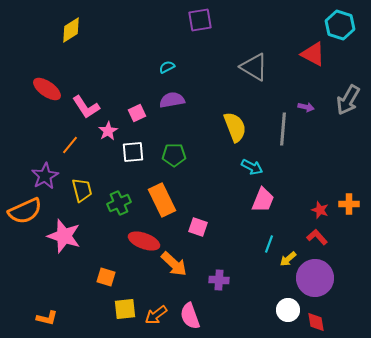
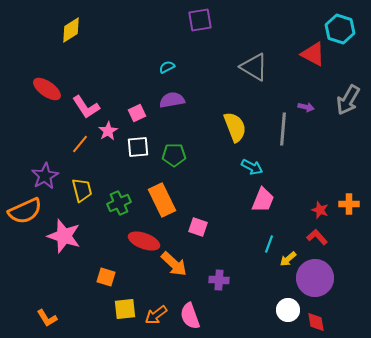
cyan hexagon at (340, 25): moved 4 px down
orange line at (70, 145): moved 10 px right, 1 px up
white square at (133, 152): moved 5 px right, 5 px up
orange L-shape at (47, 318): rotated 45 degrees clockwise
